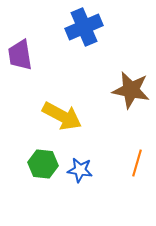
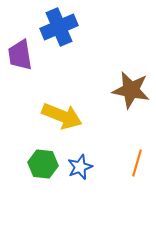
blue cross: moved 25 px left
yellow arrow: rotated 6 degrees counterclockwise
blue star: moved 3 px up; rotated 30 degrees counterclockwise
